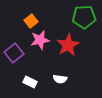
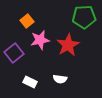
orange square: moved 4 px left
